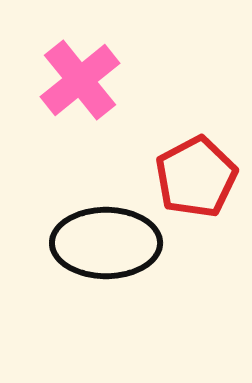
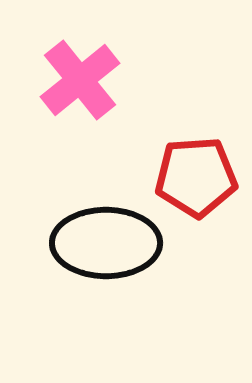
red pentagon: rotated 24 degrees clockwise
